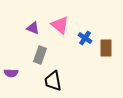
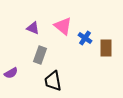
pink triangle: moved 3 px right, 1 px down
purple semicircle: rotated 32 degrees counterclockwise
